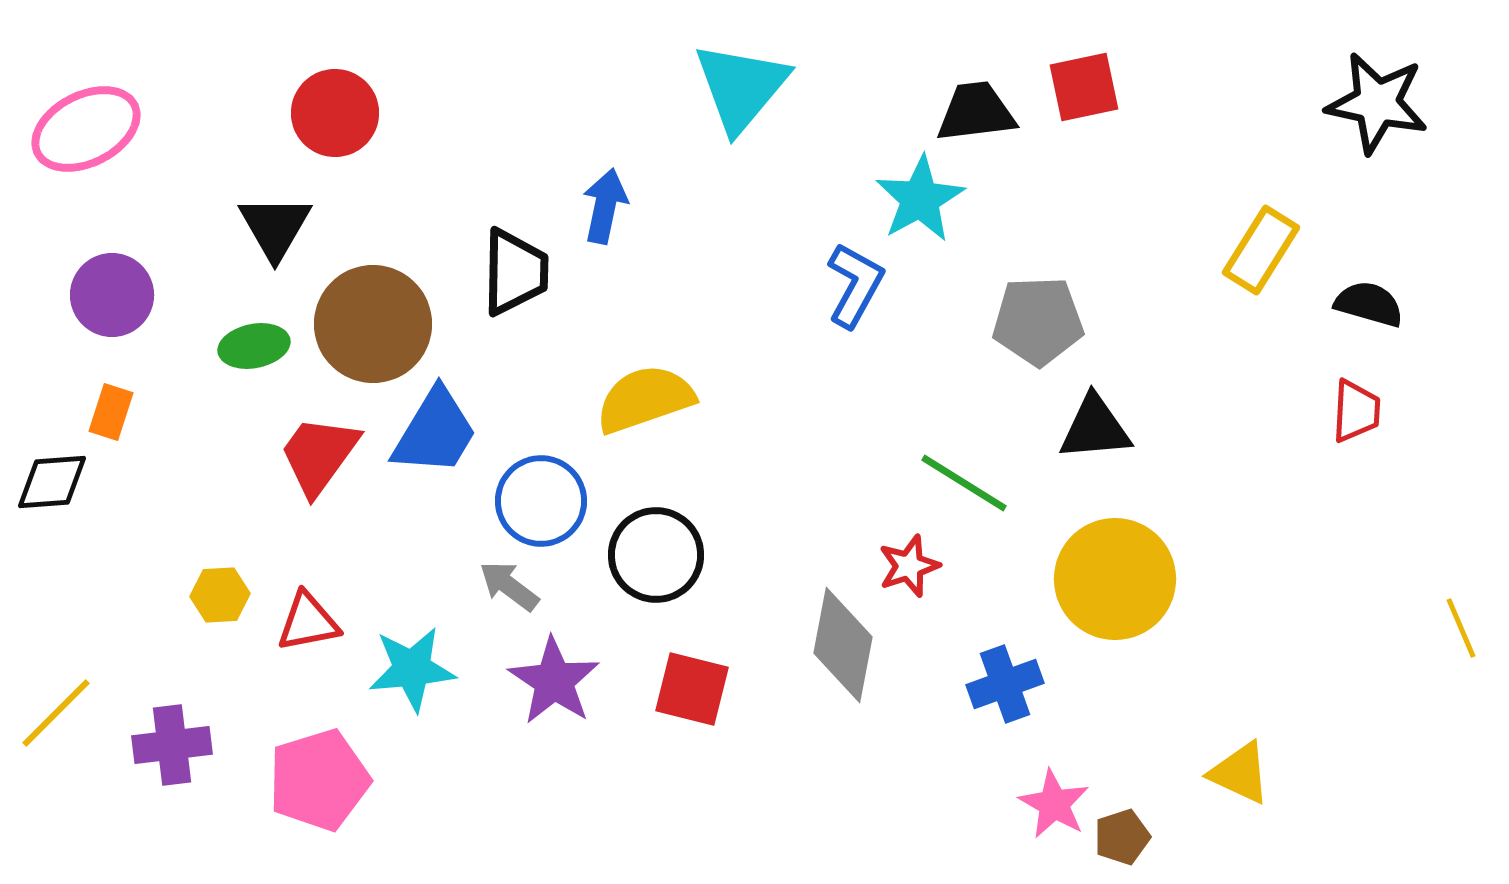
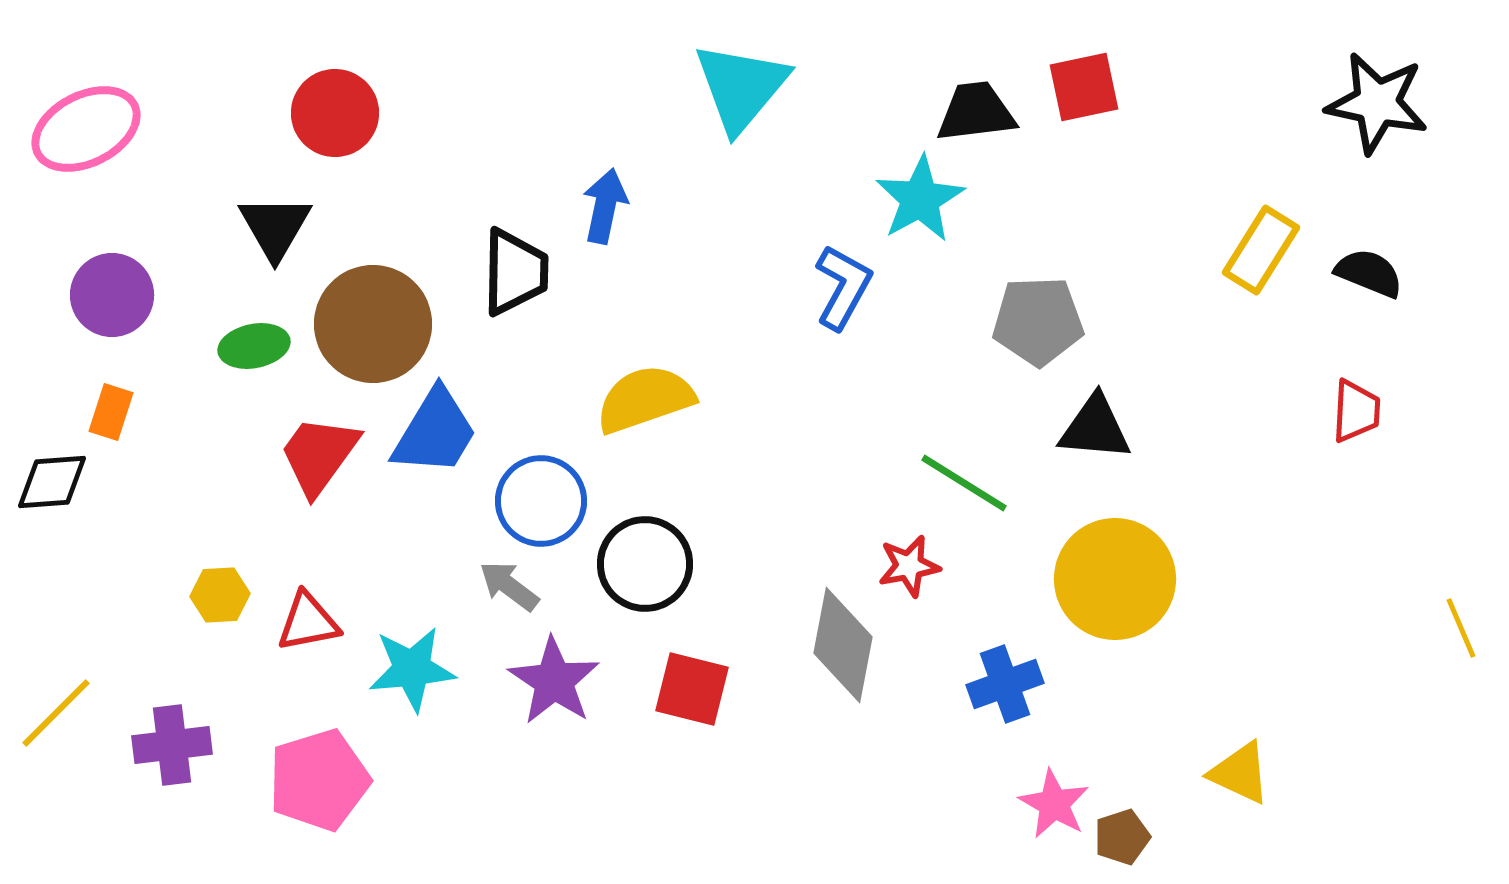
blue L-shape at (855, 285): moved 12 px left, 2 px down
black semicircle at (1369, 304): moved 31 px up; rotated 6 degrees clockwise
black triangle at (1095, 428): rotated 10 degrees clockwise
black circle at (656, 555): moved 11 px left, 9 px down
red star at (909, 566): rotated 8 degrees clockwise
